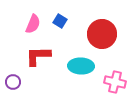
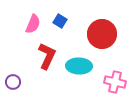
red L-shape: moved 9 px right; rotated 116 degrees clockwise
cyan ellipse: moved 2 px left
